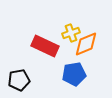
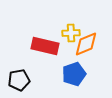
yellow cross: rotated 18 degrees clockwise
red rectangle: rotated 12 degrees counterclockwise
blue pentagon: rotated 10 degrees counterclockwise
